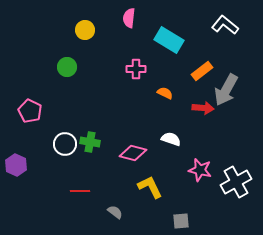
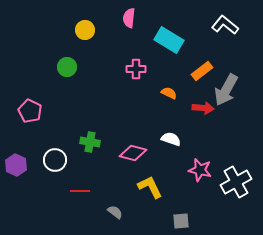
orange semicircle: moved 4 px right
white circle: moved 10 px left, 16 px down
